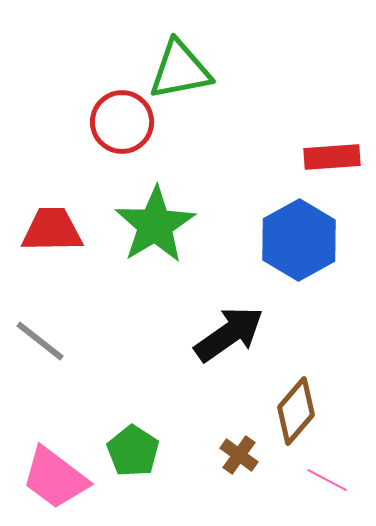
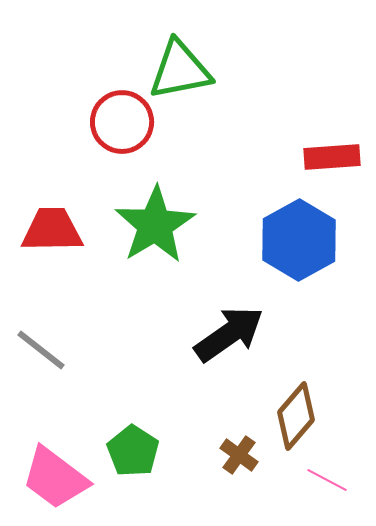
gray line: moved 1 px right, 9 px down
brown diamond: moved 5 px down
